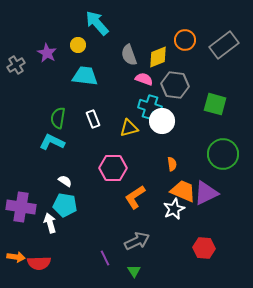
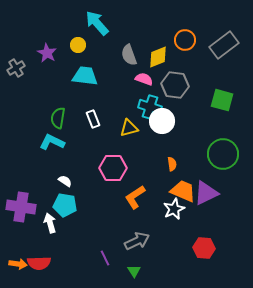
gray cross: moved 3 px down
green square: moved 7 px right, 4 px up
orange arrow: moved 2 px right, 7 px down
